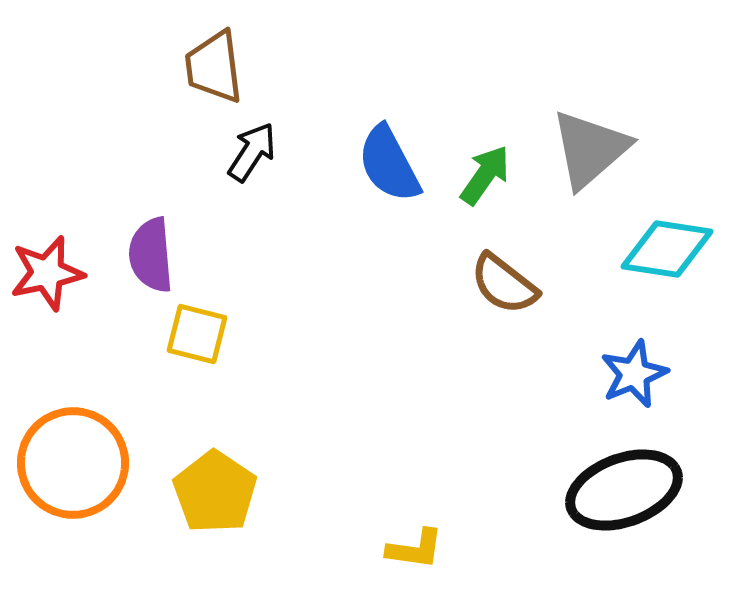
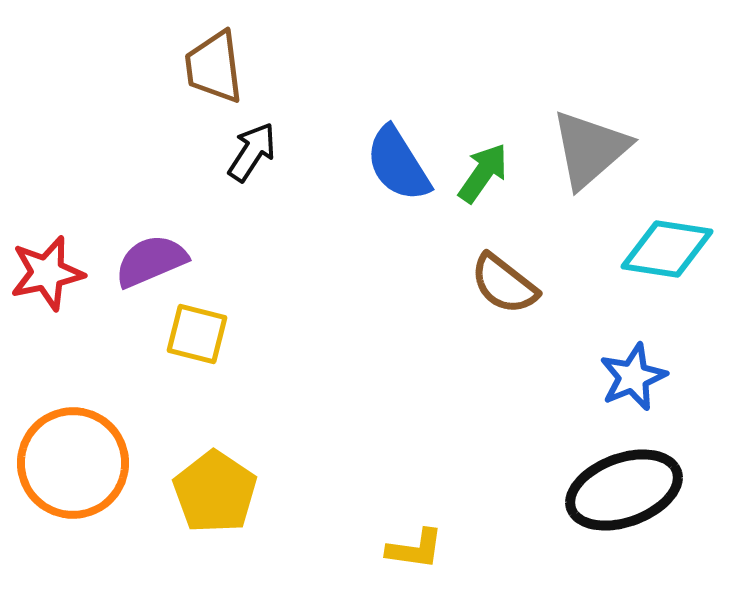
blue semicircle: moved 9 px right; rotated 4 degrees counterclockwise
green arrow: moved 2 px left, 2 px up
purple semicircle: moved 6 px down; rotated 72 degrees clockwise
blue star: moved 1 px left, 3 px down
